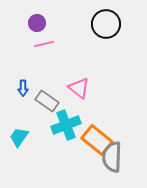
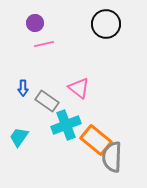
purple circle: moved 2 px left
orange rectangle: moved 1 px left
